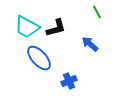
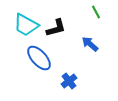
green line: moved 1 px left
cyan trapezoid: moved 1 px left, 2 px up
blue cross: rotated 14 degrees counterclockwise
